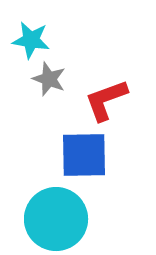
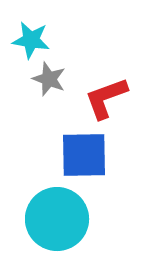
red L-shape: moved 2 px up
cyan circle: moved 1 px right
